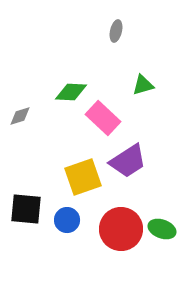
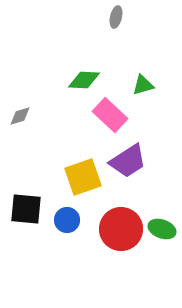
gray ellipse: moved 14 px up
green diamond: moved 13 px right, 12 px up
pink rectangle: moved 7 px right, 3 px up
